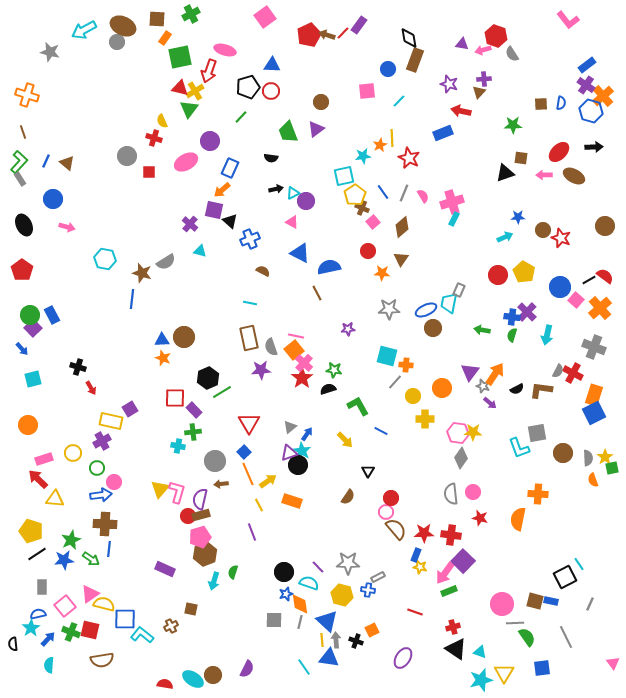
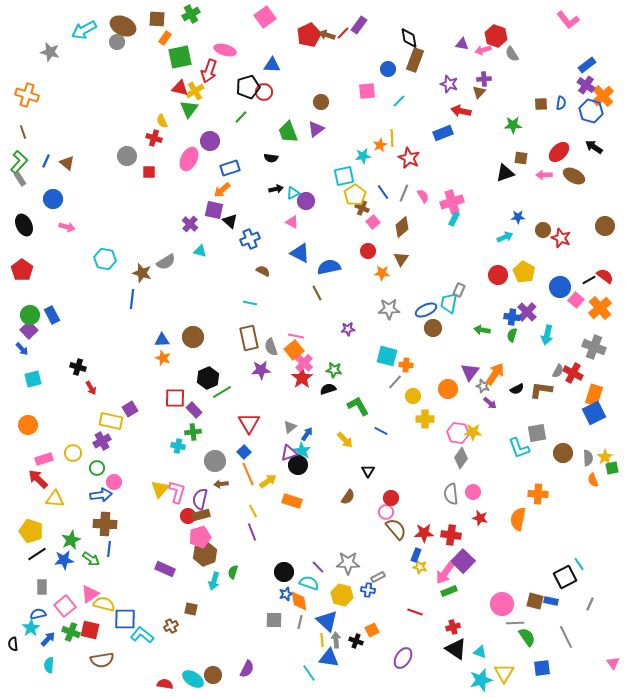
red circle at (271, 91): moved 7 px left, 1 px down
black arrow at (594, 147): rotated 144 degrees counterclockwise
pink ellipse at (186, 162): moved 3 px right, 3 px up; rotated 35 degrees counterclockwise
blue rectangle at (230, 168): rotated 48 degrees clockwise
purple square at (33, 328): moved 4 px left, 2 px down
brown circle at (184, 337): moved 9 px right
orange circle at (442, 388): moved 6 px right, 1 px down
yellow line at (259, 505): moved 6 px left, 6 px down
orange diamond at (300, 604): moved 1 px left, 3 px up
cyan line at (304, 667): moved 5 px right, 6 px down
